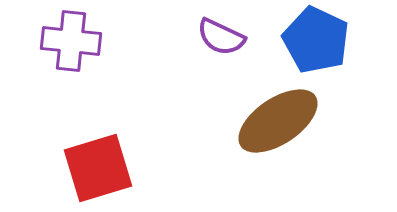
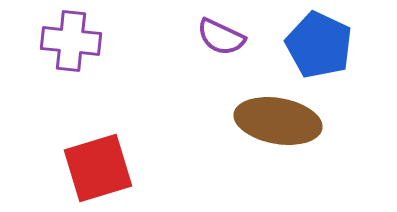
blue pentagon: moved 3 px right, 5 px down
brown ellipse: rotated 44 degrees clockwise
